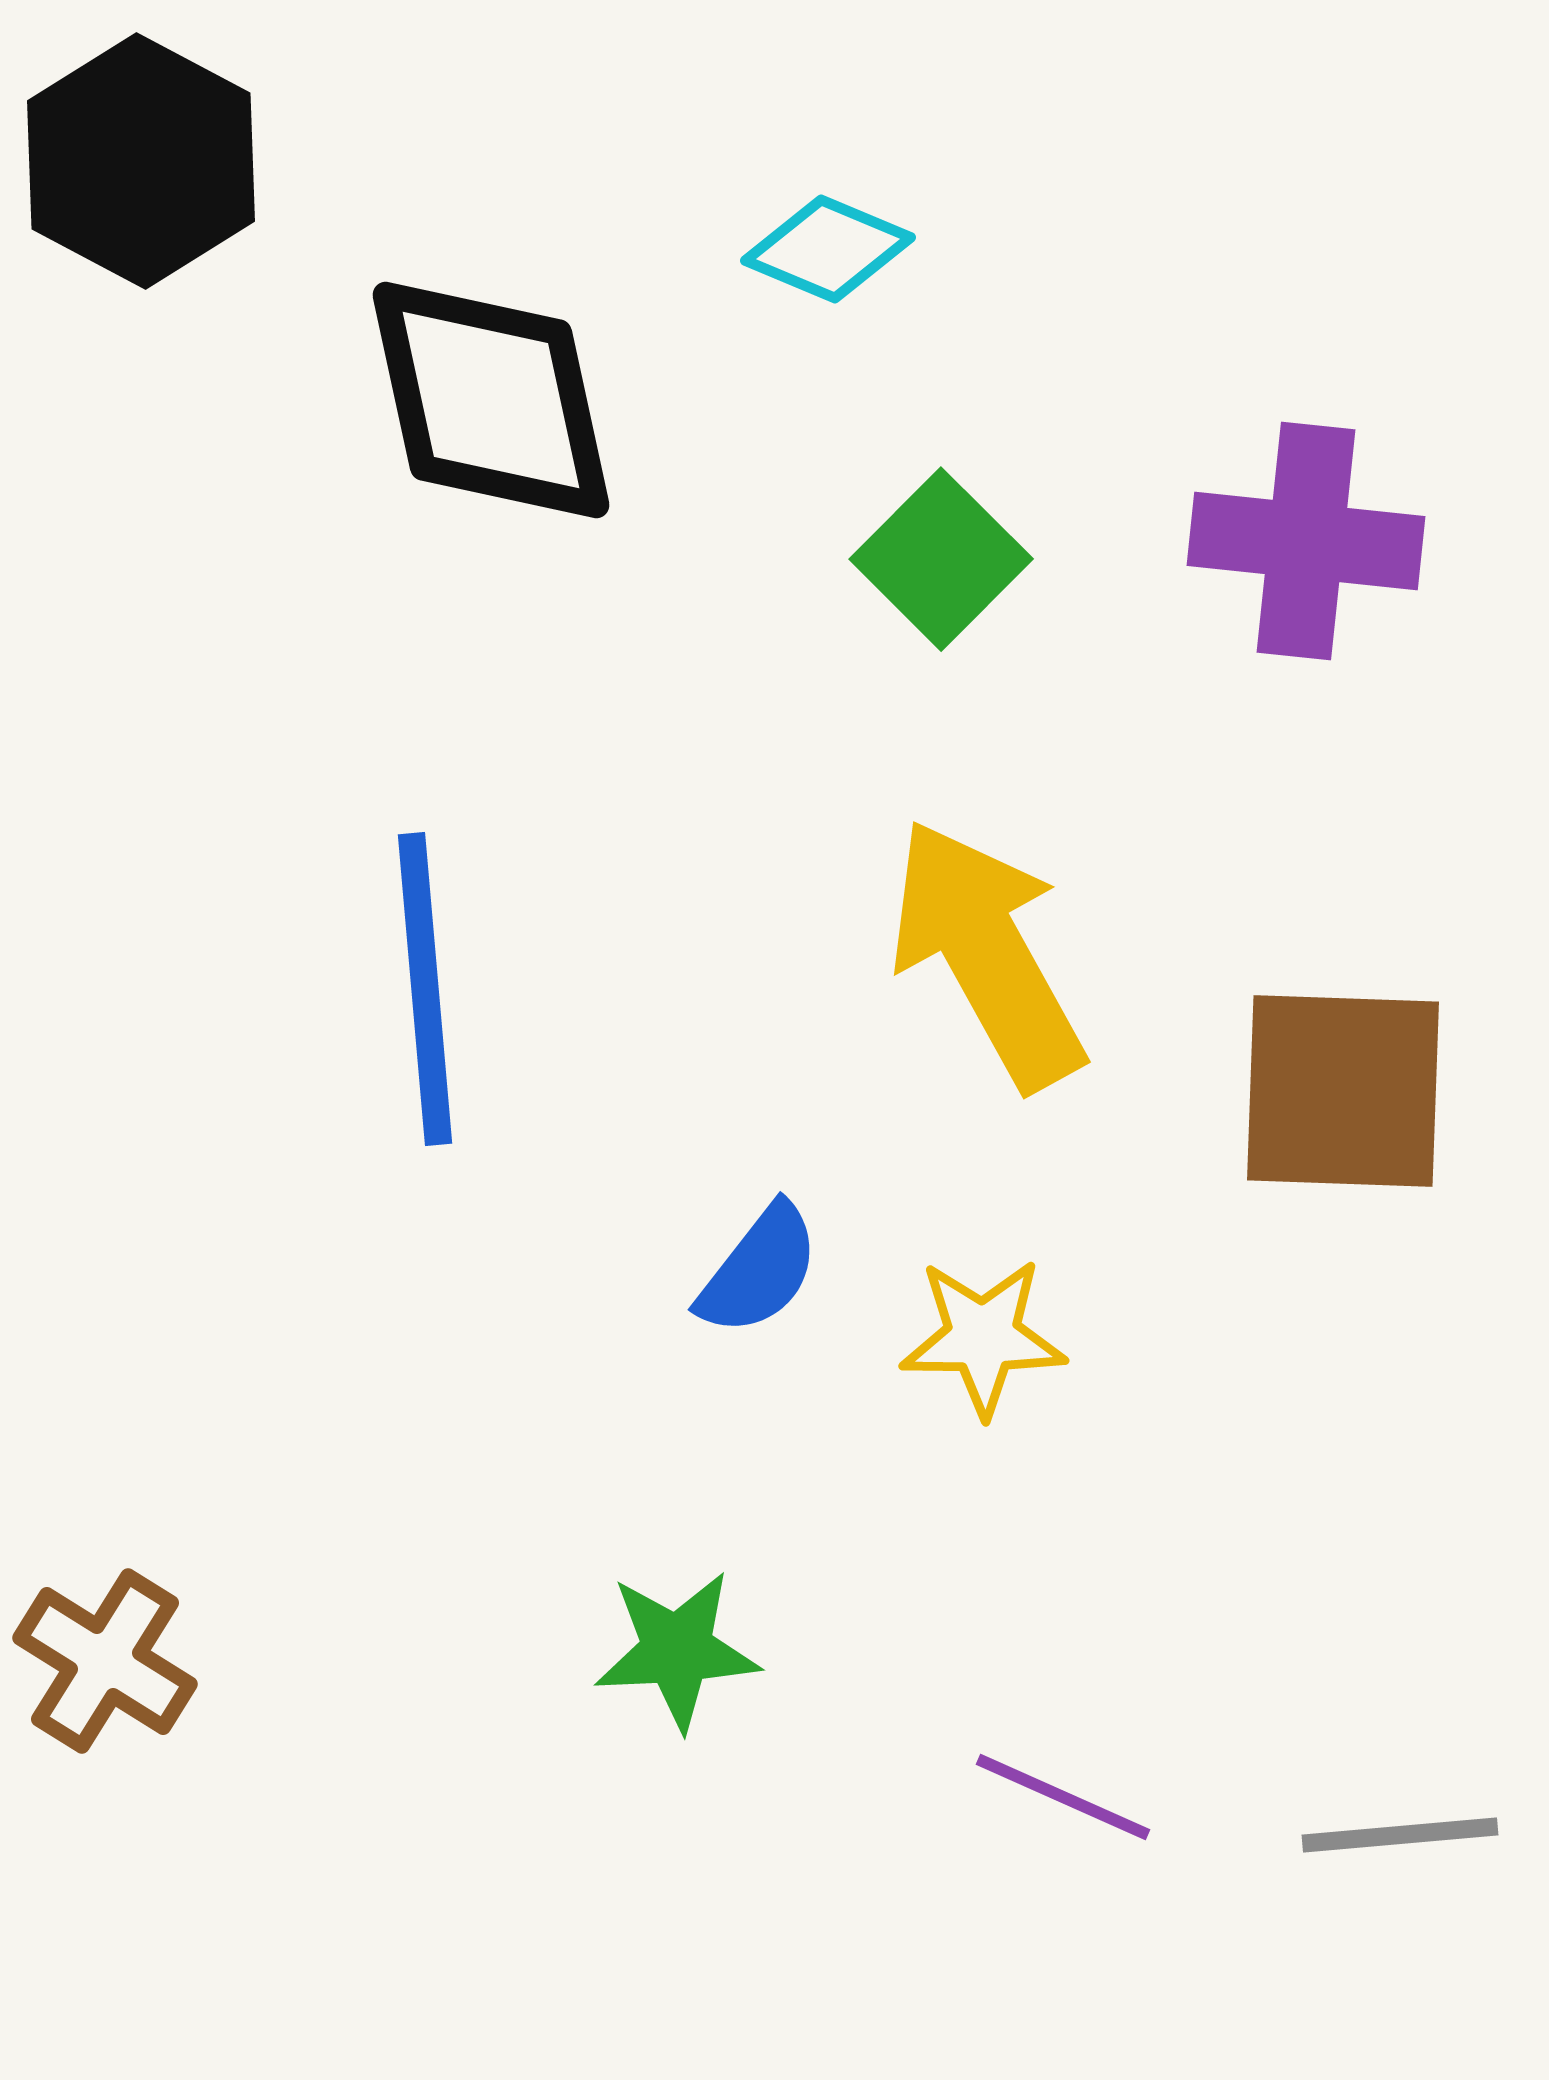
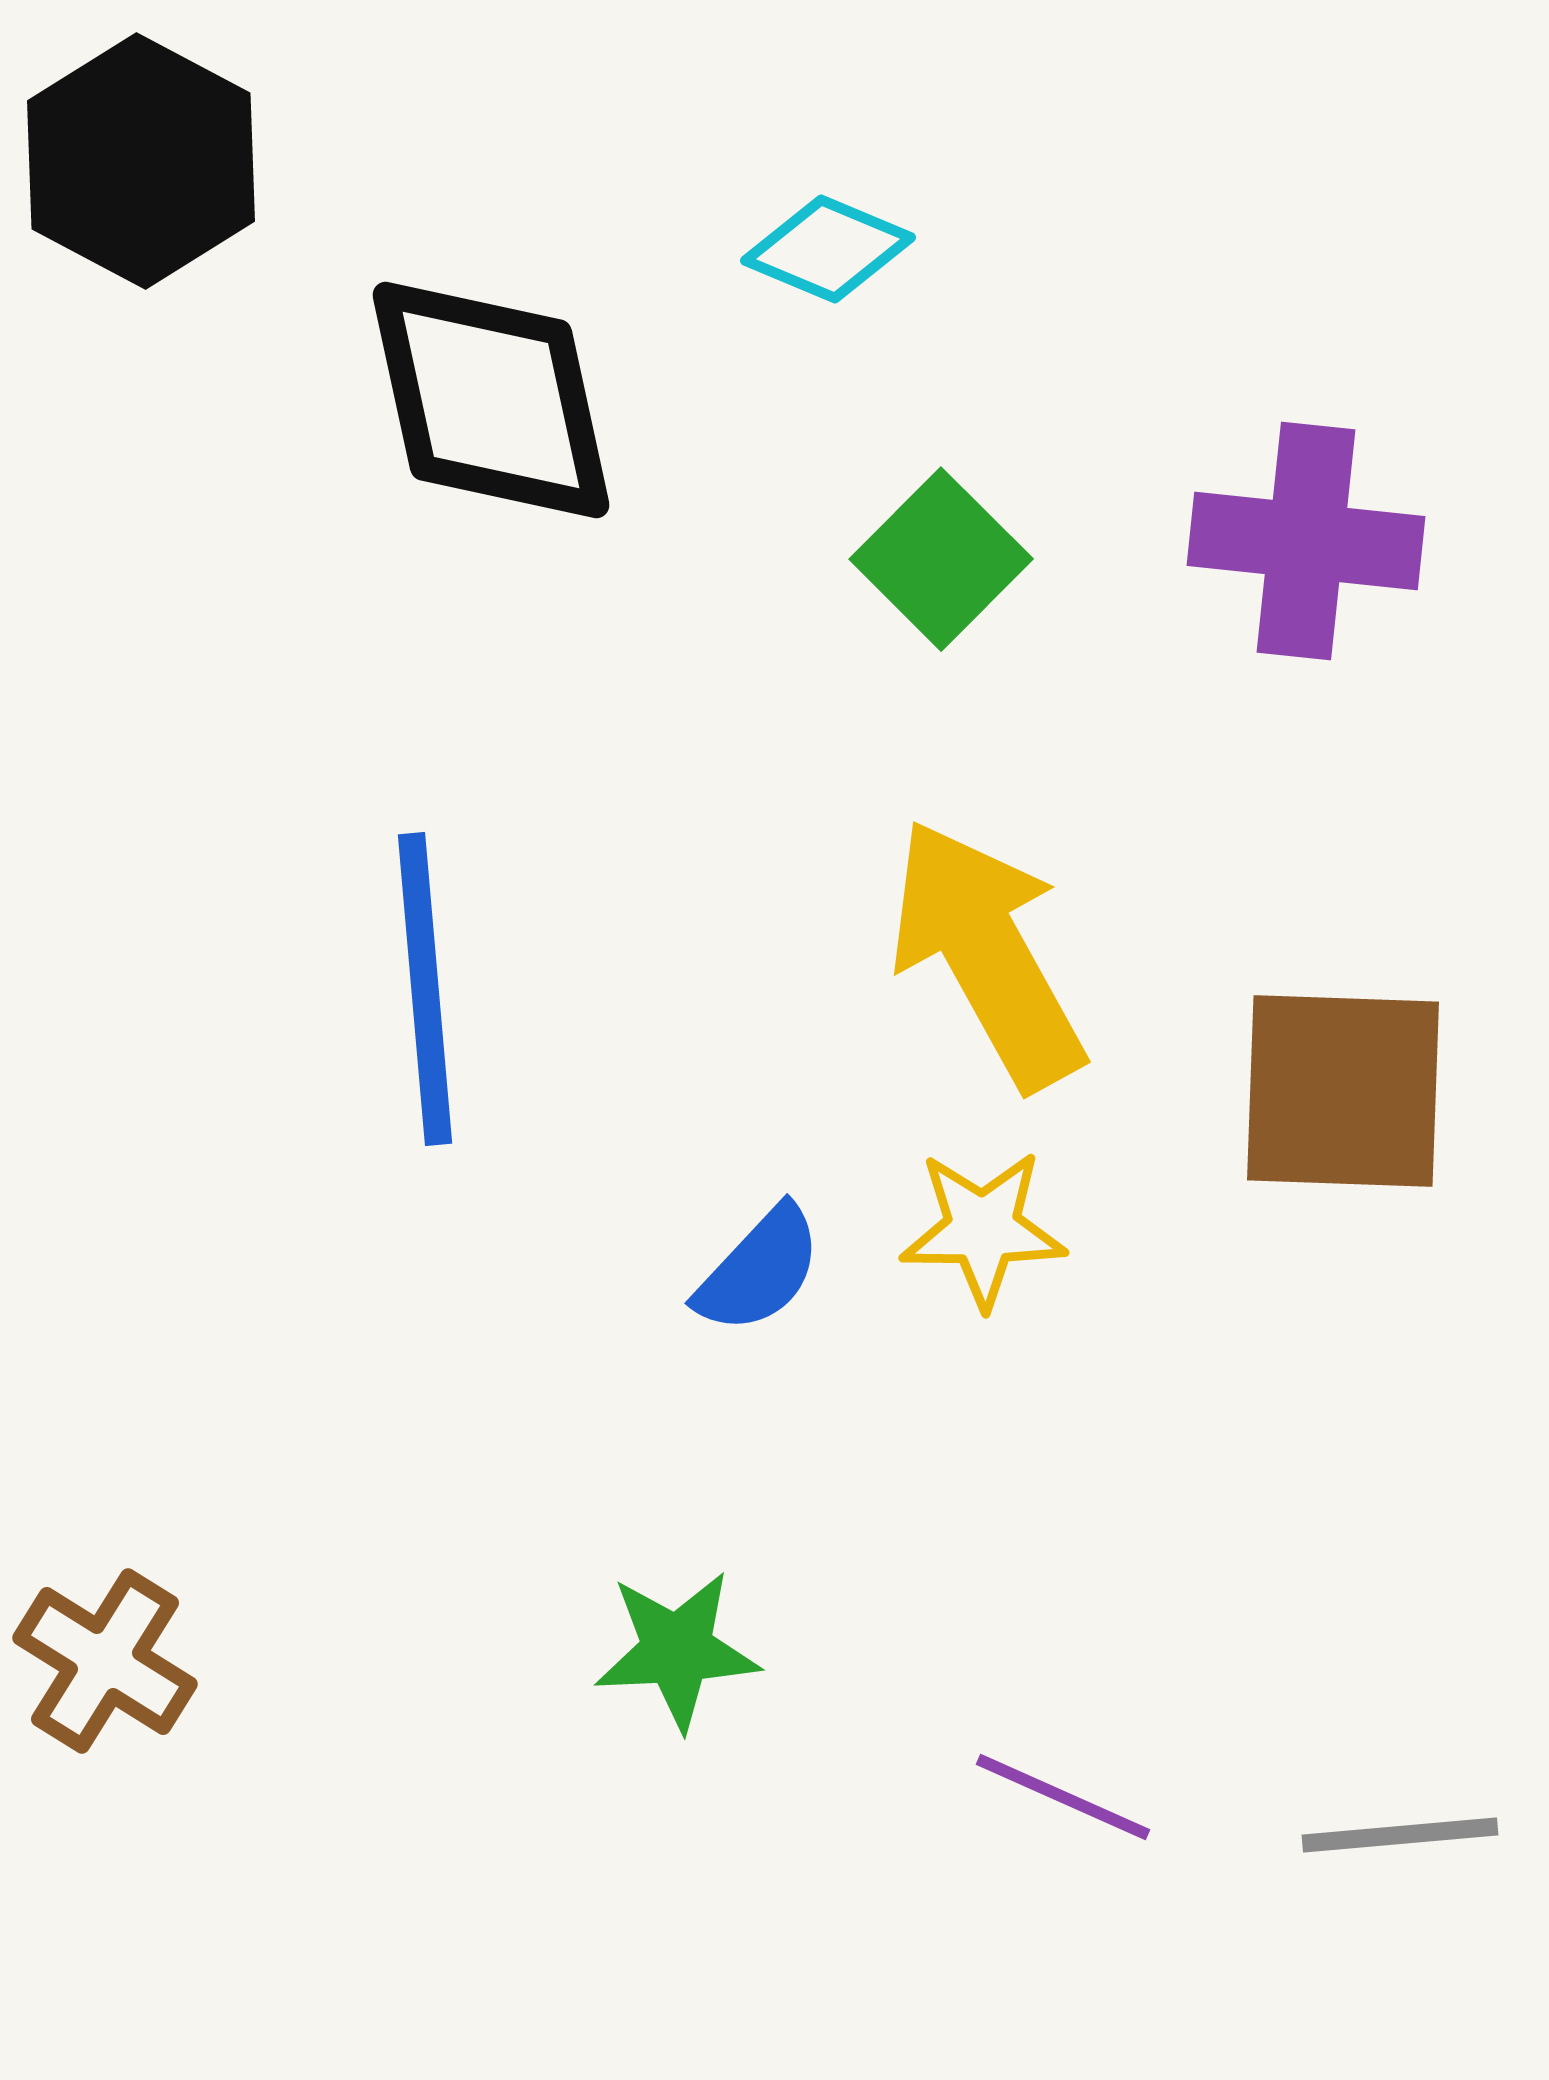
blue semicircle: rotated 5 degrees clockwise
yellow star: moved 108 px up
